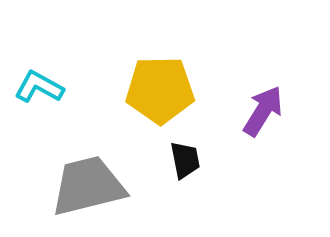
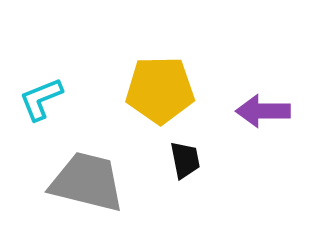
cyan L-shape: moved 2 px right, 12 px down; rotated 51 degrees counterclockwise
purple arrow: rotated 122 degrees counterclockwise
gray trapezoid: moved 1 px left, 4 px up; rotated 28 degrees clockwise
